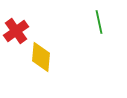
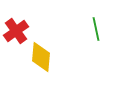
green line: moved 3 px left, 7 px down
